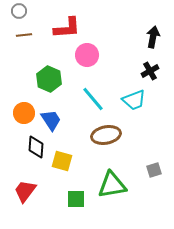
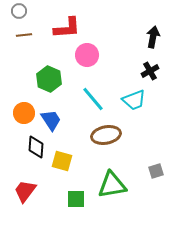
gray square: moved 2 px right, 1 px down
